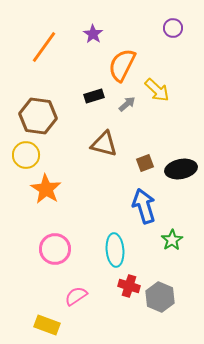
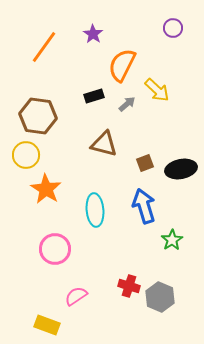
cyan ellipse: moved 20 px left, 40 px up
